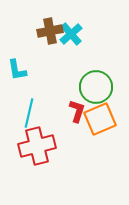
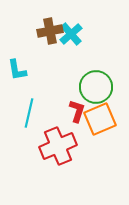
red cross: moved 21 px right; rotated 9 degrees counterclockwise
